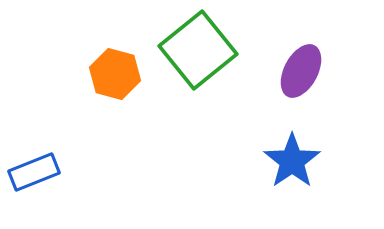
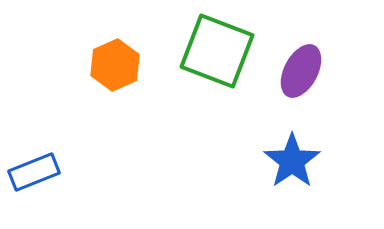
green square: moved 19 px right, 1 px down; rotated 30 degrees counterclockwise
orange hexagon: moved 9 px up; rotated 21 degrees clockwise
